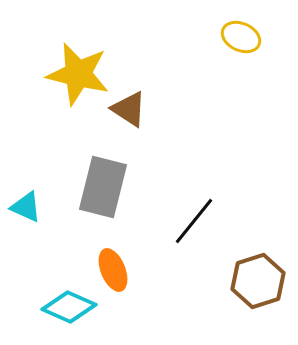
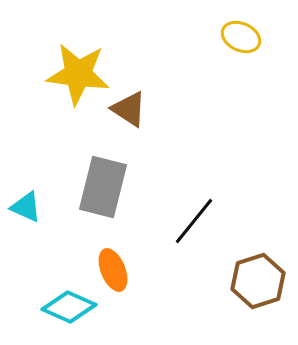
yellow star: rotated 6 degrees counterclockwise
